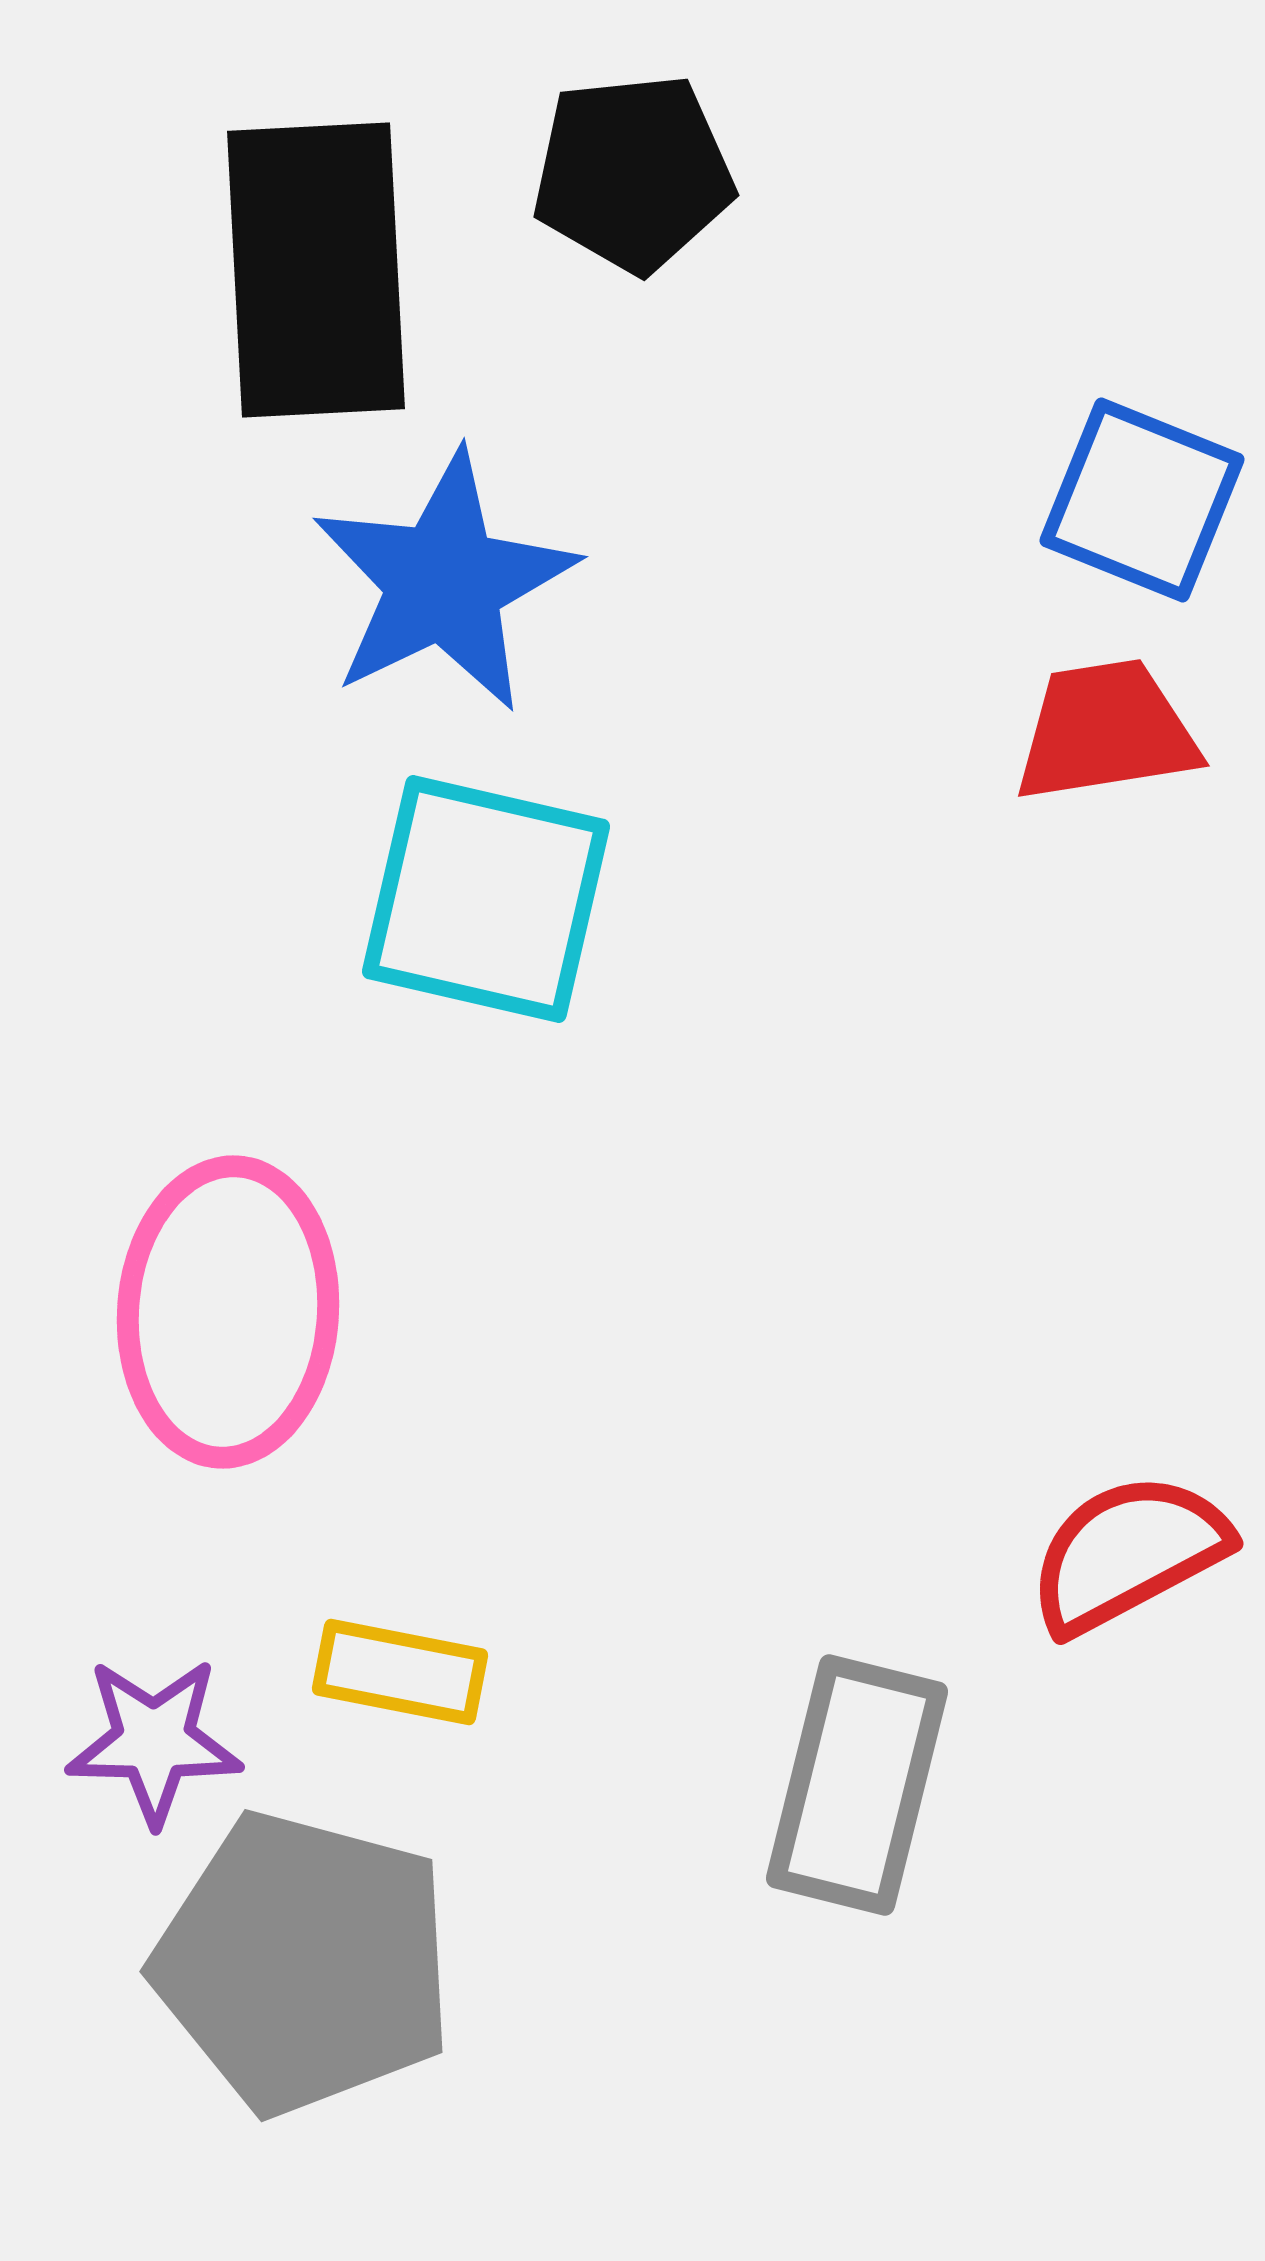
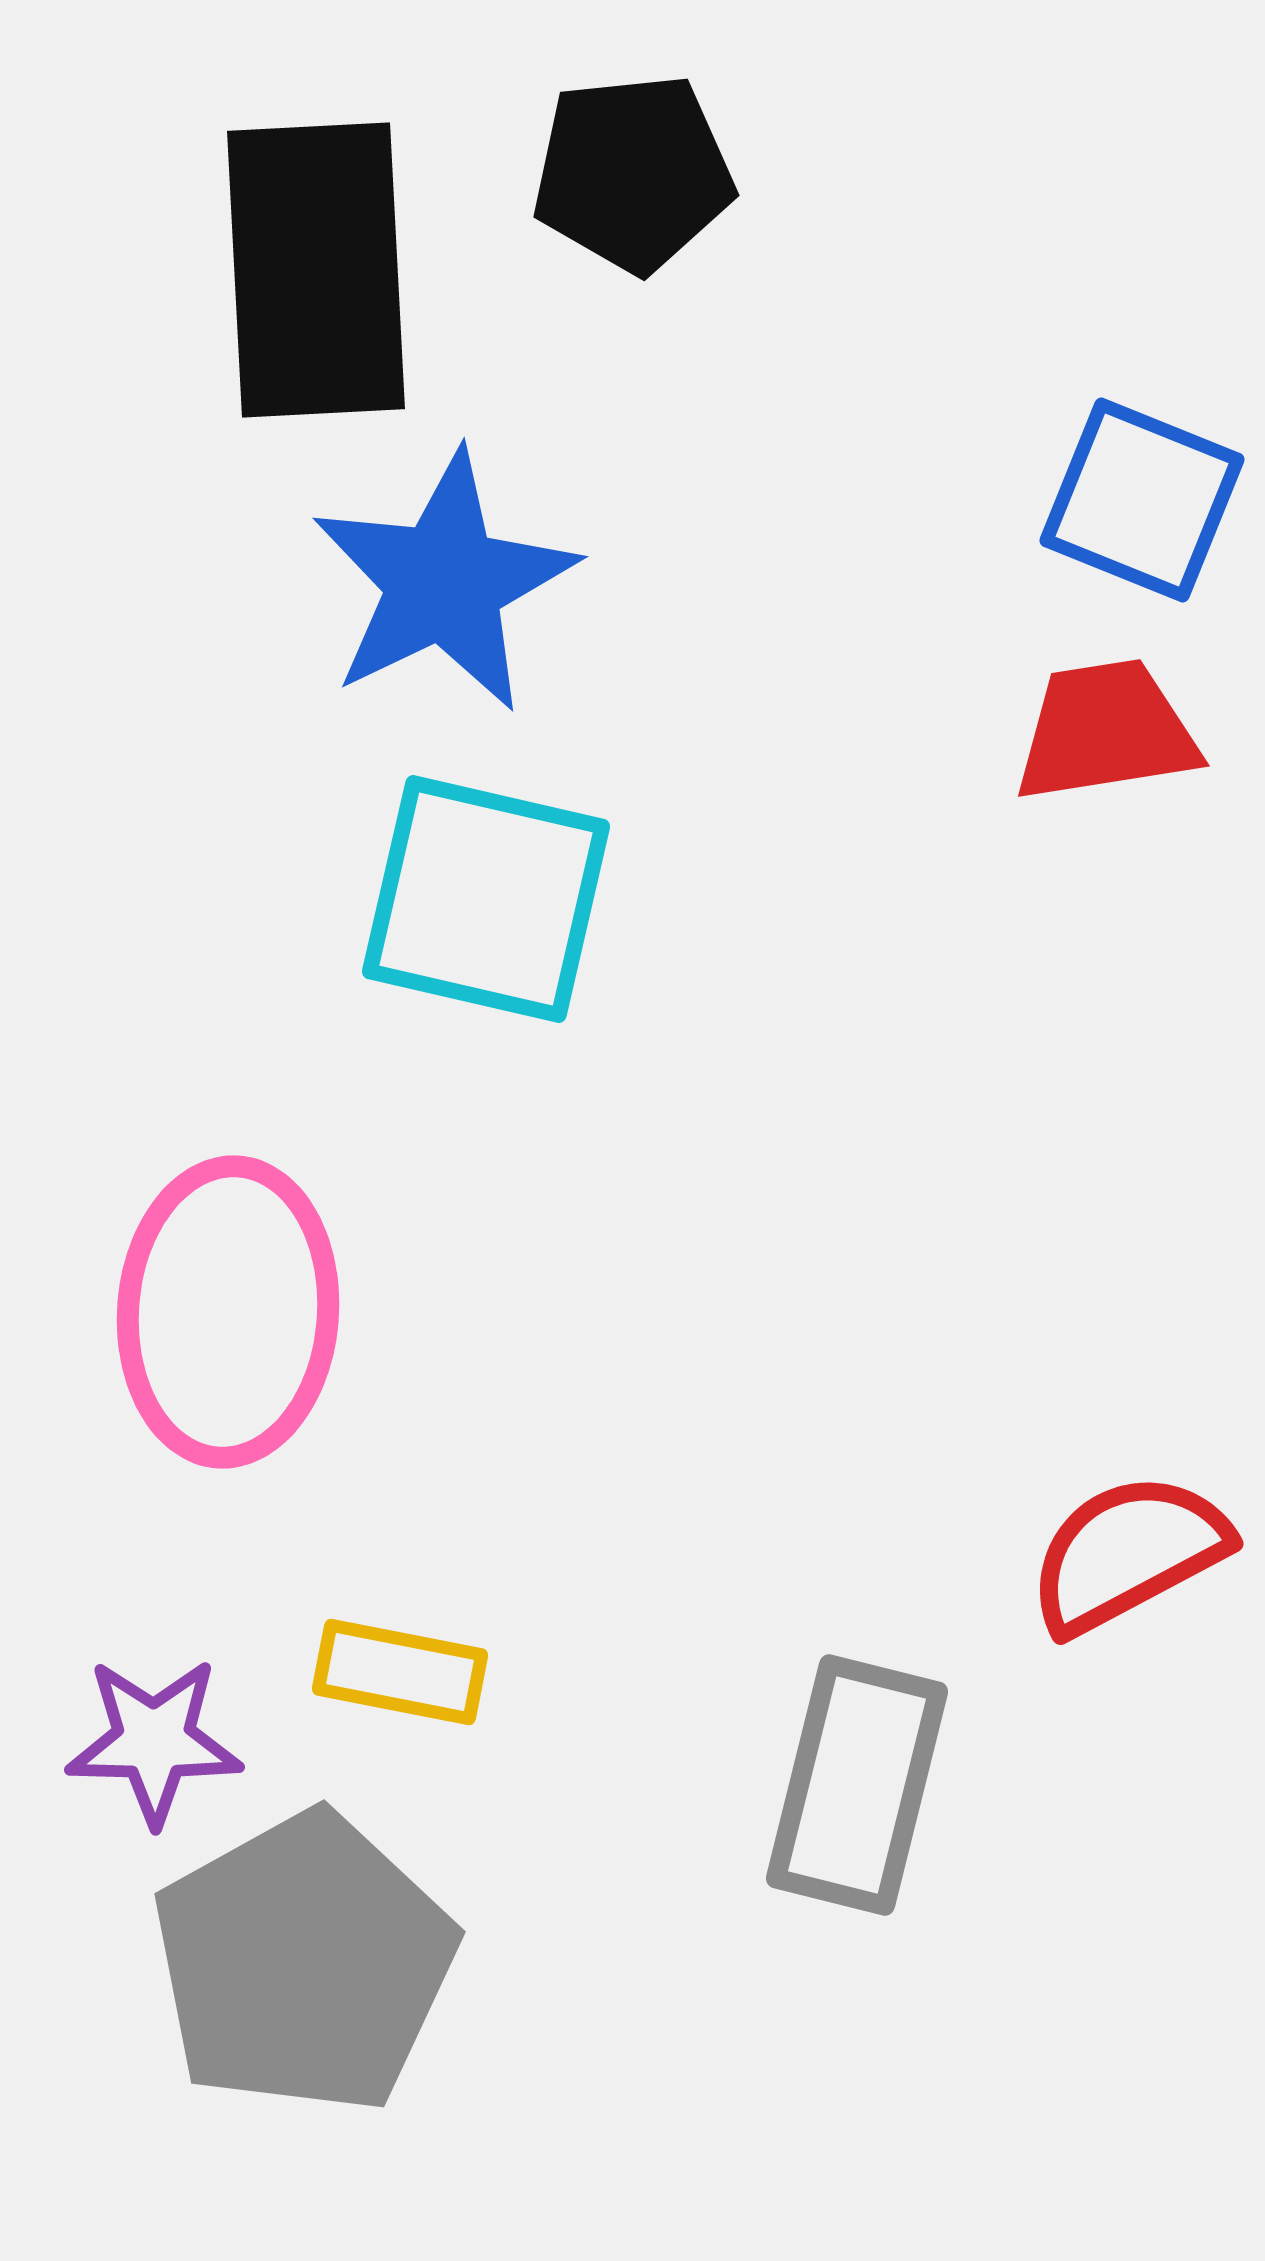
gray pentagon: rotated 28 degrees clockwise
